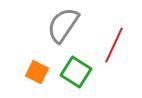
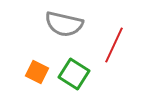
gray semicircle: moved 1 px right, 1 px up; rotated 111 degrees counterclockwise
green square: moved 2 px left, 2 px down
